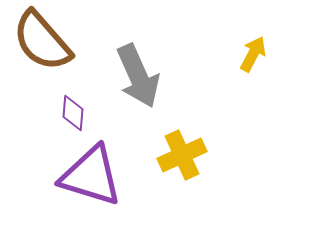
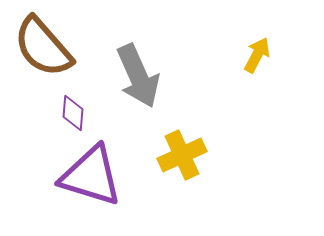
brown semicircle: moved 1 px right, 6 px down
yellow arrow: moved 4 px right, 1 px down
